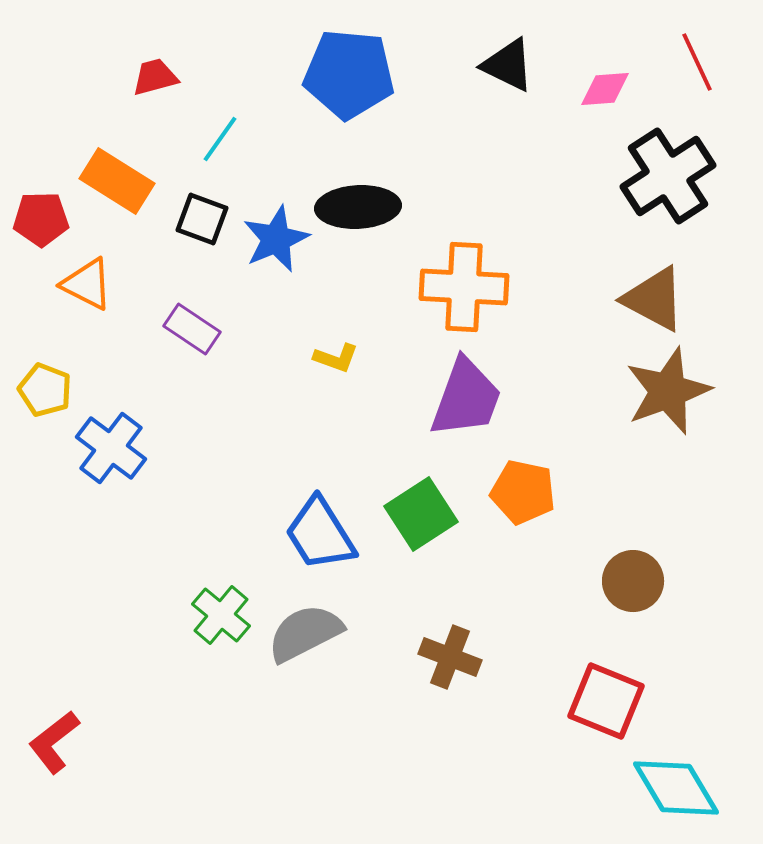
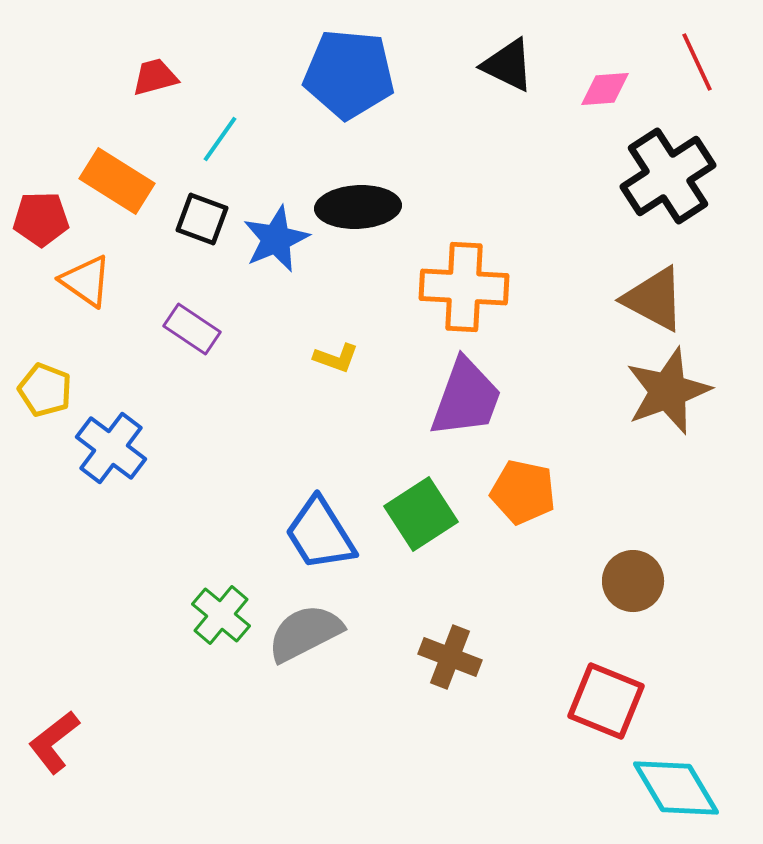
orange triangle: moved 1 px left, 3 px up; rotated 8 degrees clockwise
